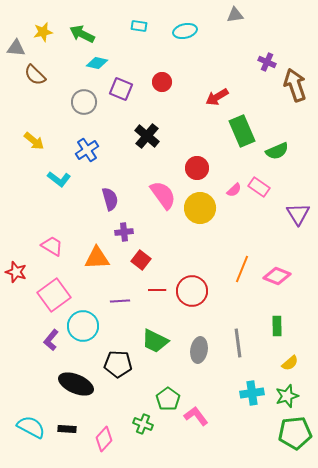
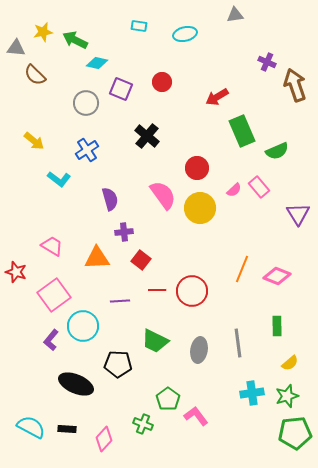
cyan ellipse at (185, 31): moved 3 px down
green arrow at (82, 34): moved 7 px left, 6 px down
gray circle at (84, 102): moved 2 px right, 1 px down
pink rectangle at (259, 187): rotated 15 degrees clockwise
